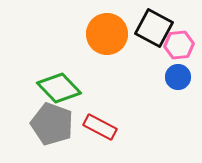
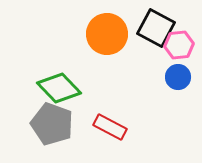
black square: moved 2 px right
red rectangle: moved 10 px right
